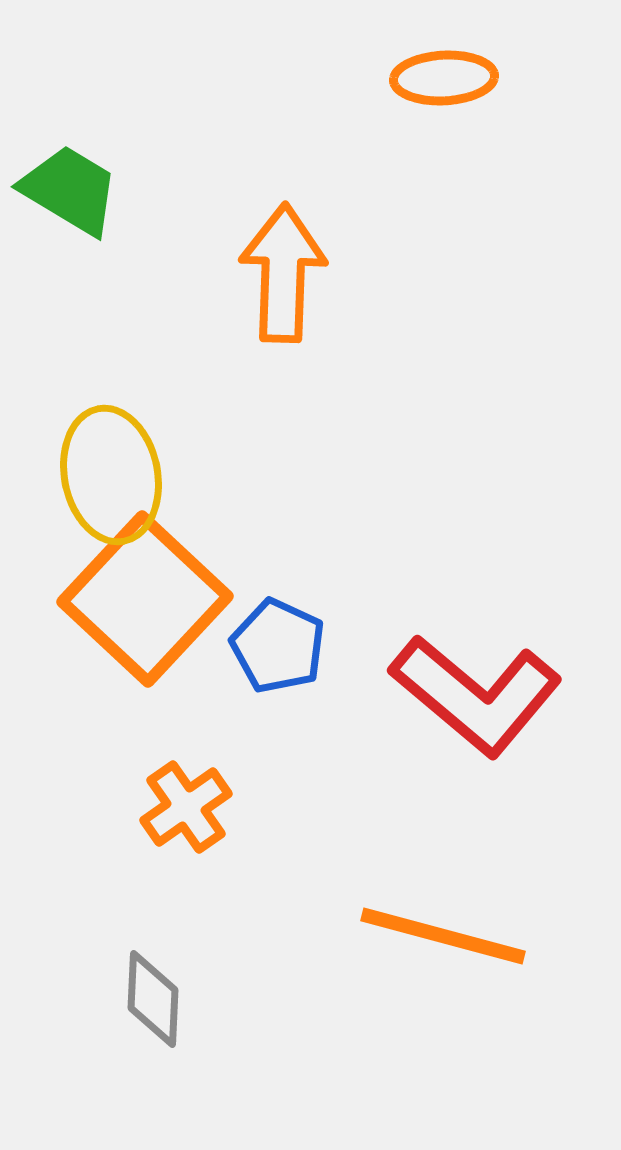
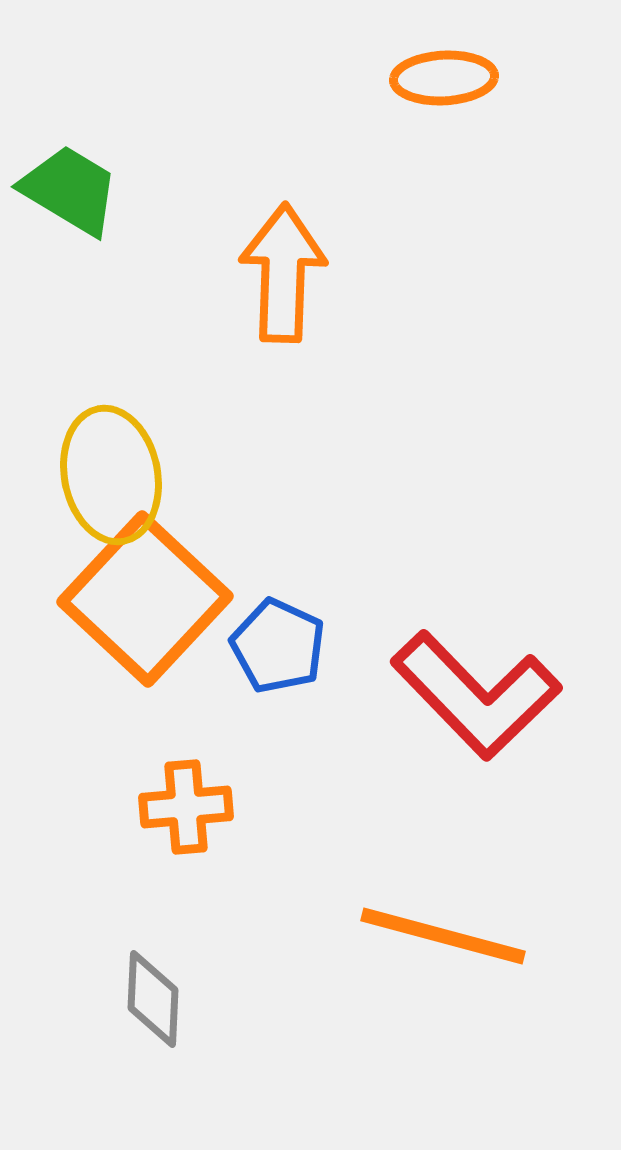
red L-shape: rotated 6 degrees clockwise
orange cross: rotated 30 degrees clockwise
